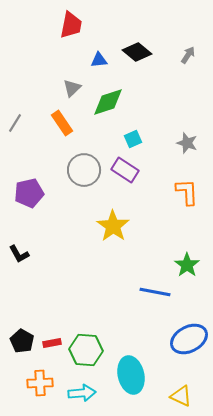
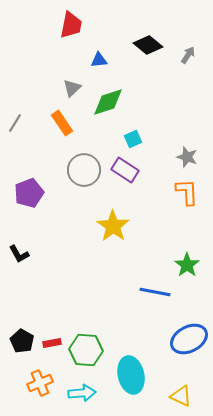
black diamond: moved 11 px right, 7 px up
gray star: moved 14 px down
purple pentagon: rotated 8 degrees counterclockwise
orange cross: rotated 20 degrees counterclockwise
